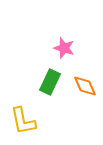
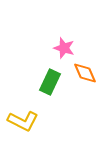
orange diamond: moved 13 px up
yellow L-shape: rotated 52 degrees counterclockwise
